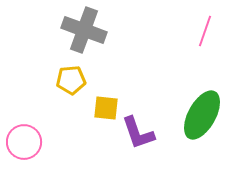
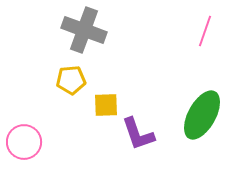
yellow square: moved 3 px up; rotated 8 degrees counterclockwise
purple L-shape: moved 1 px down
